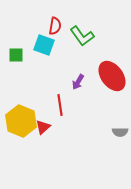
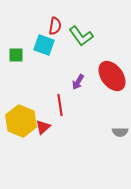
green L-shape: moved 1 px left
